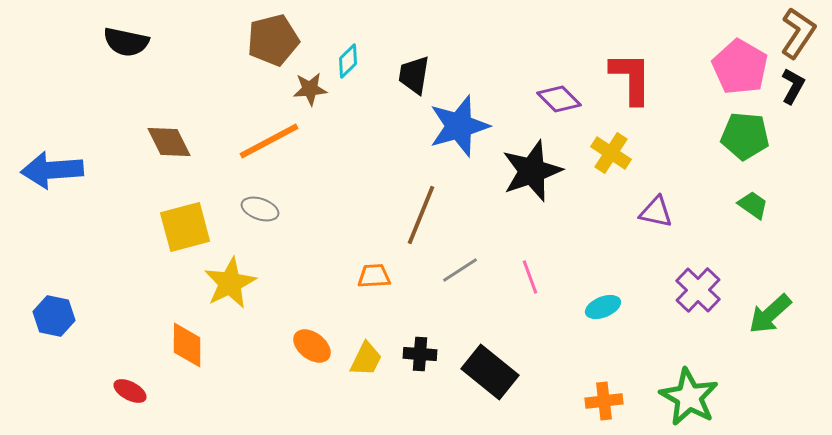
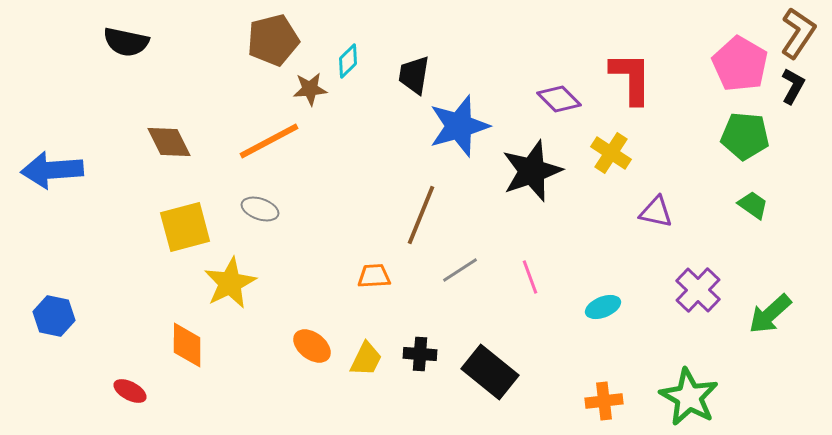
pink pentagon: moved 3 px up
